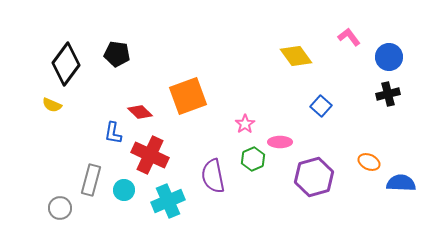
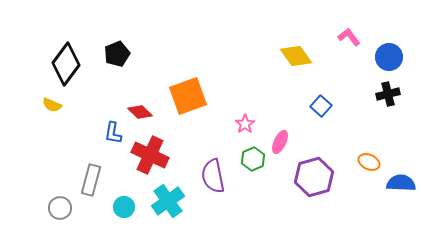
black pentagon: rotated 30 degrees counterclockwise
pink ellipse: rotated 65 degrees counterclockwise
cyan circle: moved 17 px down
cyan cross: rotated 12 degrees counterclockwise
